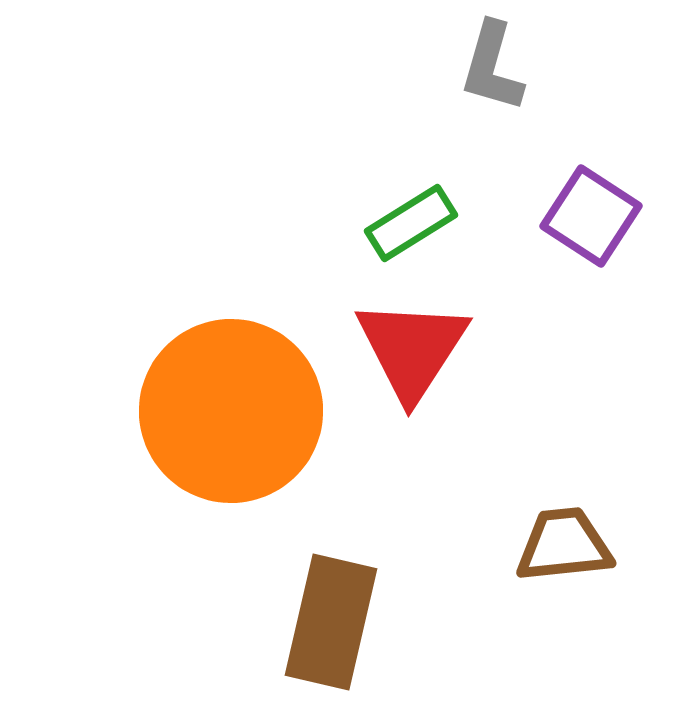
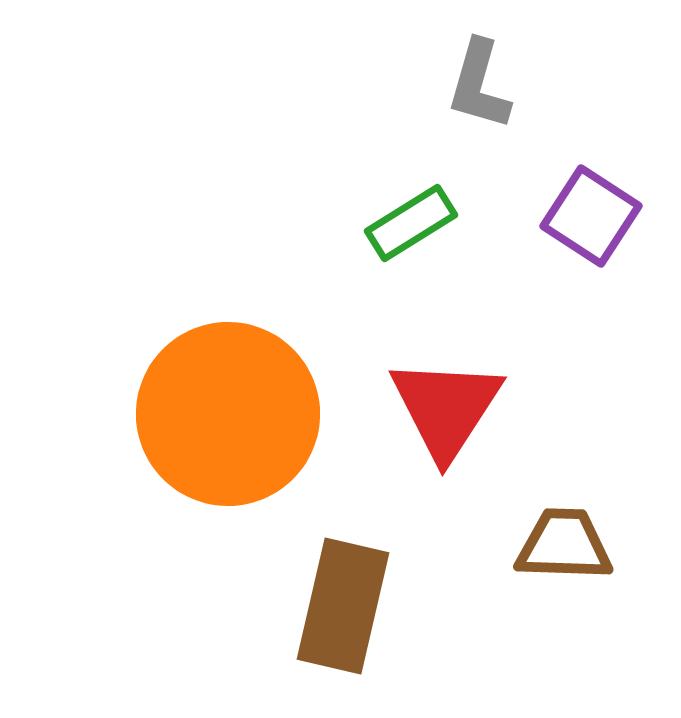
gray L-shape: moved 13 px left, 18 px down
red triangle: moved 34 px right, 59 px down
orange circle: moved 3 px left, 3 px down
brown trapezoid: rotated 8 degrees clockwise
brown rectangle: moved 12 px right, 16 px up
